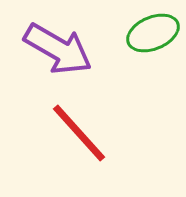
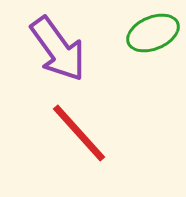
purple arrow: rotated 24 degrees clockwise
